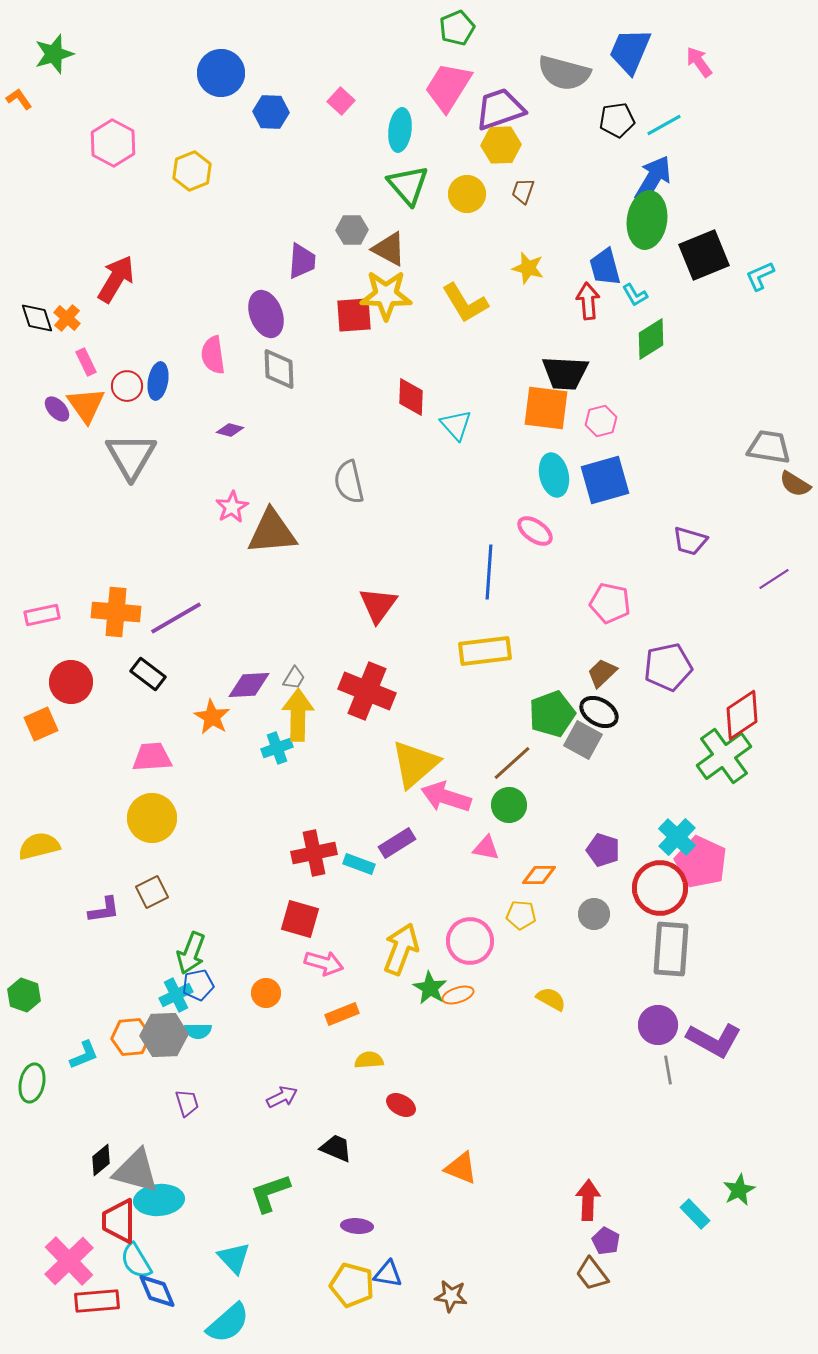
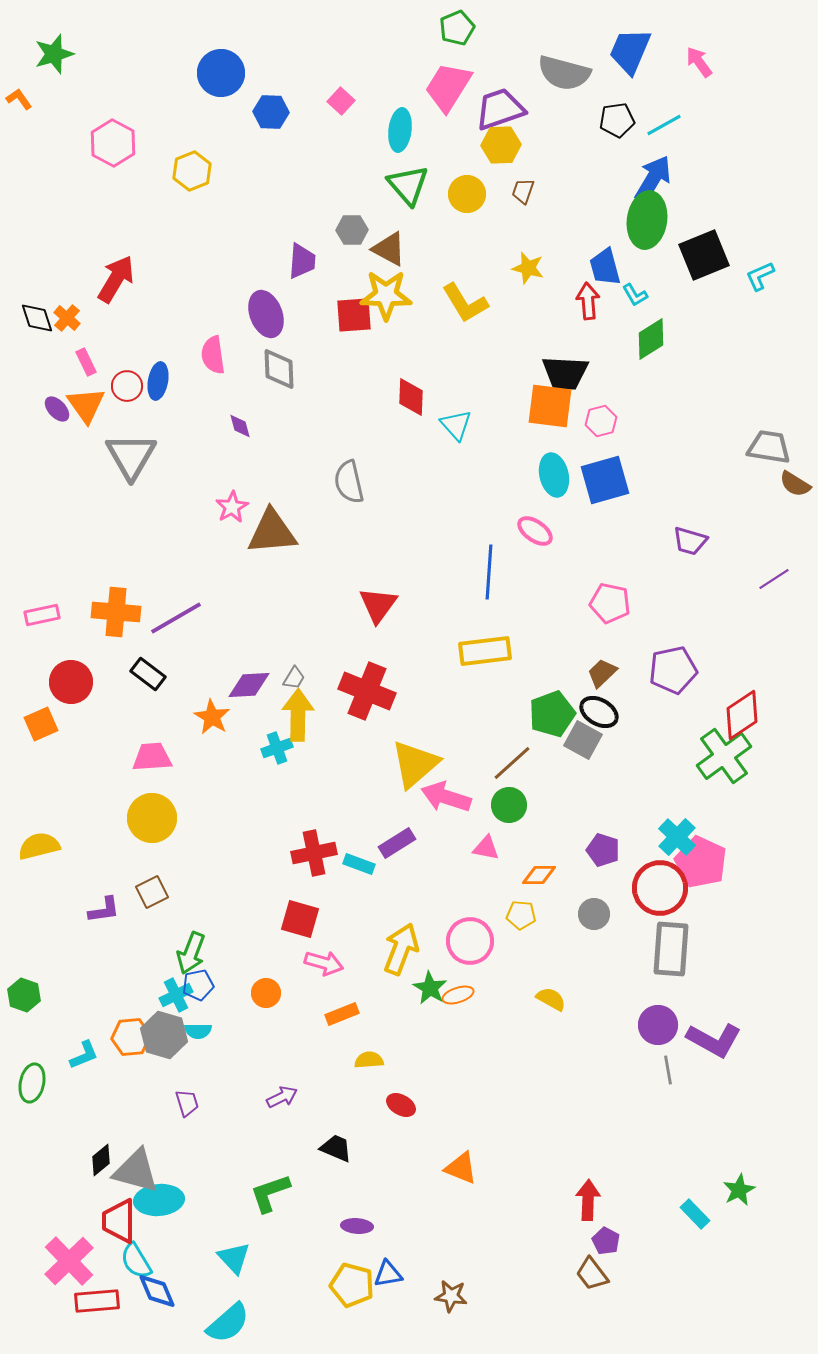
orange square at (546, 408): moved 4 px right, 2 px up
purple diamond at (230, 430): moved 10 px right, 4 px up; rotated 60 degrees clockwise
purple pentagon at (668, 667): moved 5 px right, 3 px down
gray hexagon at (164, 1035): rotated 18 degrees clockwise
blue triangle at (388, 1274): rotated 20 degrees counterclockwise
